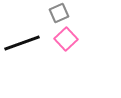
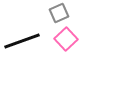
black line: moved 2 px up
